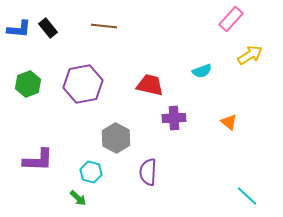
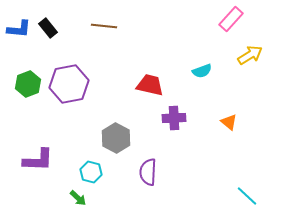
purple hexagon: moved 14 px left
